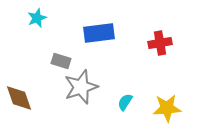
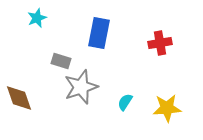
blue rectangle: rotated 72 degrees counterclockwise
